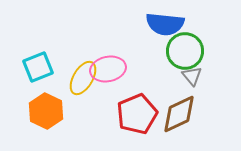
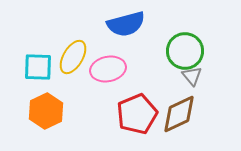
blue semicircle: moved 39 px left; rotated 21 degrees counterclockwise
cyan square: rotated 24 degrees clockwise
yellow ellipse: moved 10 px left, 21 px up
orange hexagon: rotated 8 degrees clockwise
